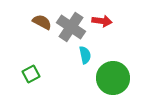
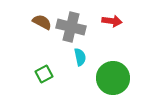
red arrow: moved 10 px right
gray cross: rotated 20 degrees counterclockwise
cyan semicircle: moved 5 px left, 2 px down
green square: moved 13 px right
